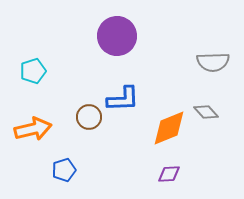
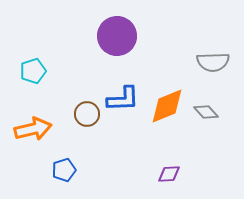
brown circle: moved 2 px left, 3 px up
orange diamond: moved 2 px left, 22 px up
